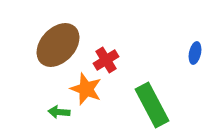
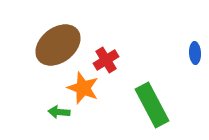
brown ellipse: rotated 9 degrees clockwise
blue ellipse: rotated 15 degrees counterclockwise
orange star: moved 3 px left, 1 px up
